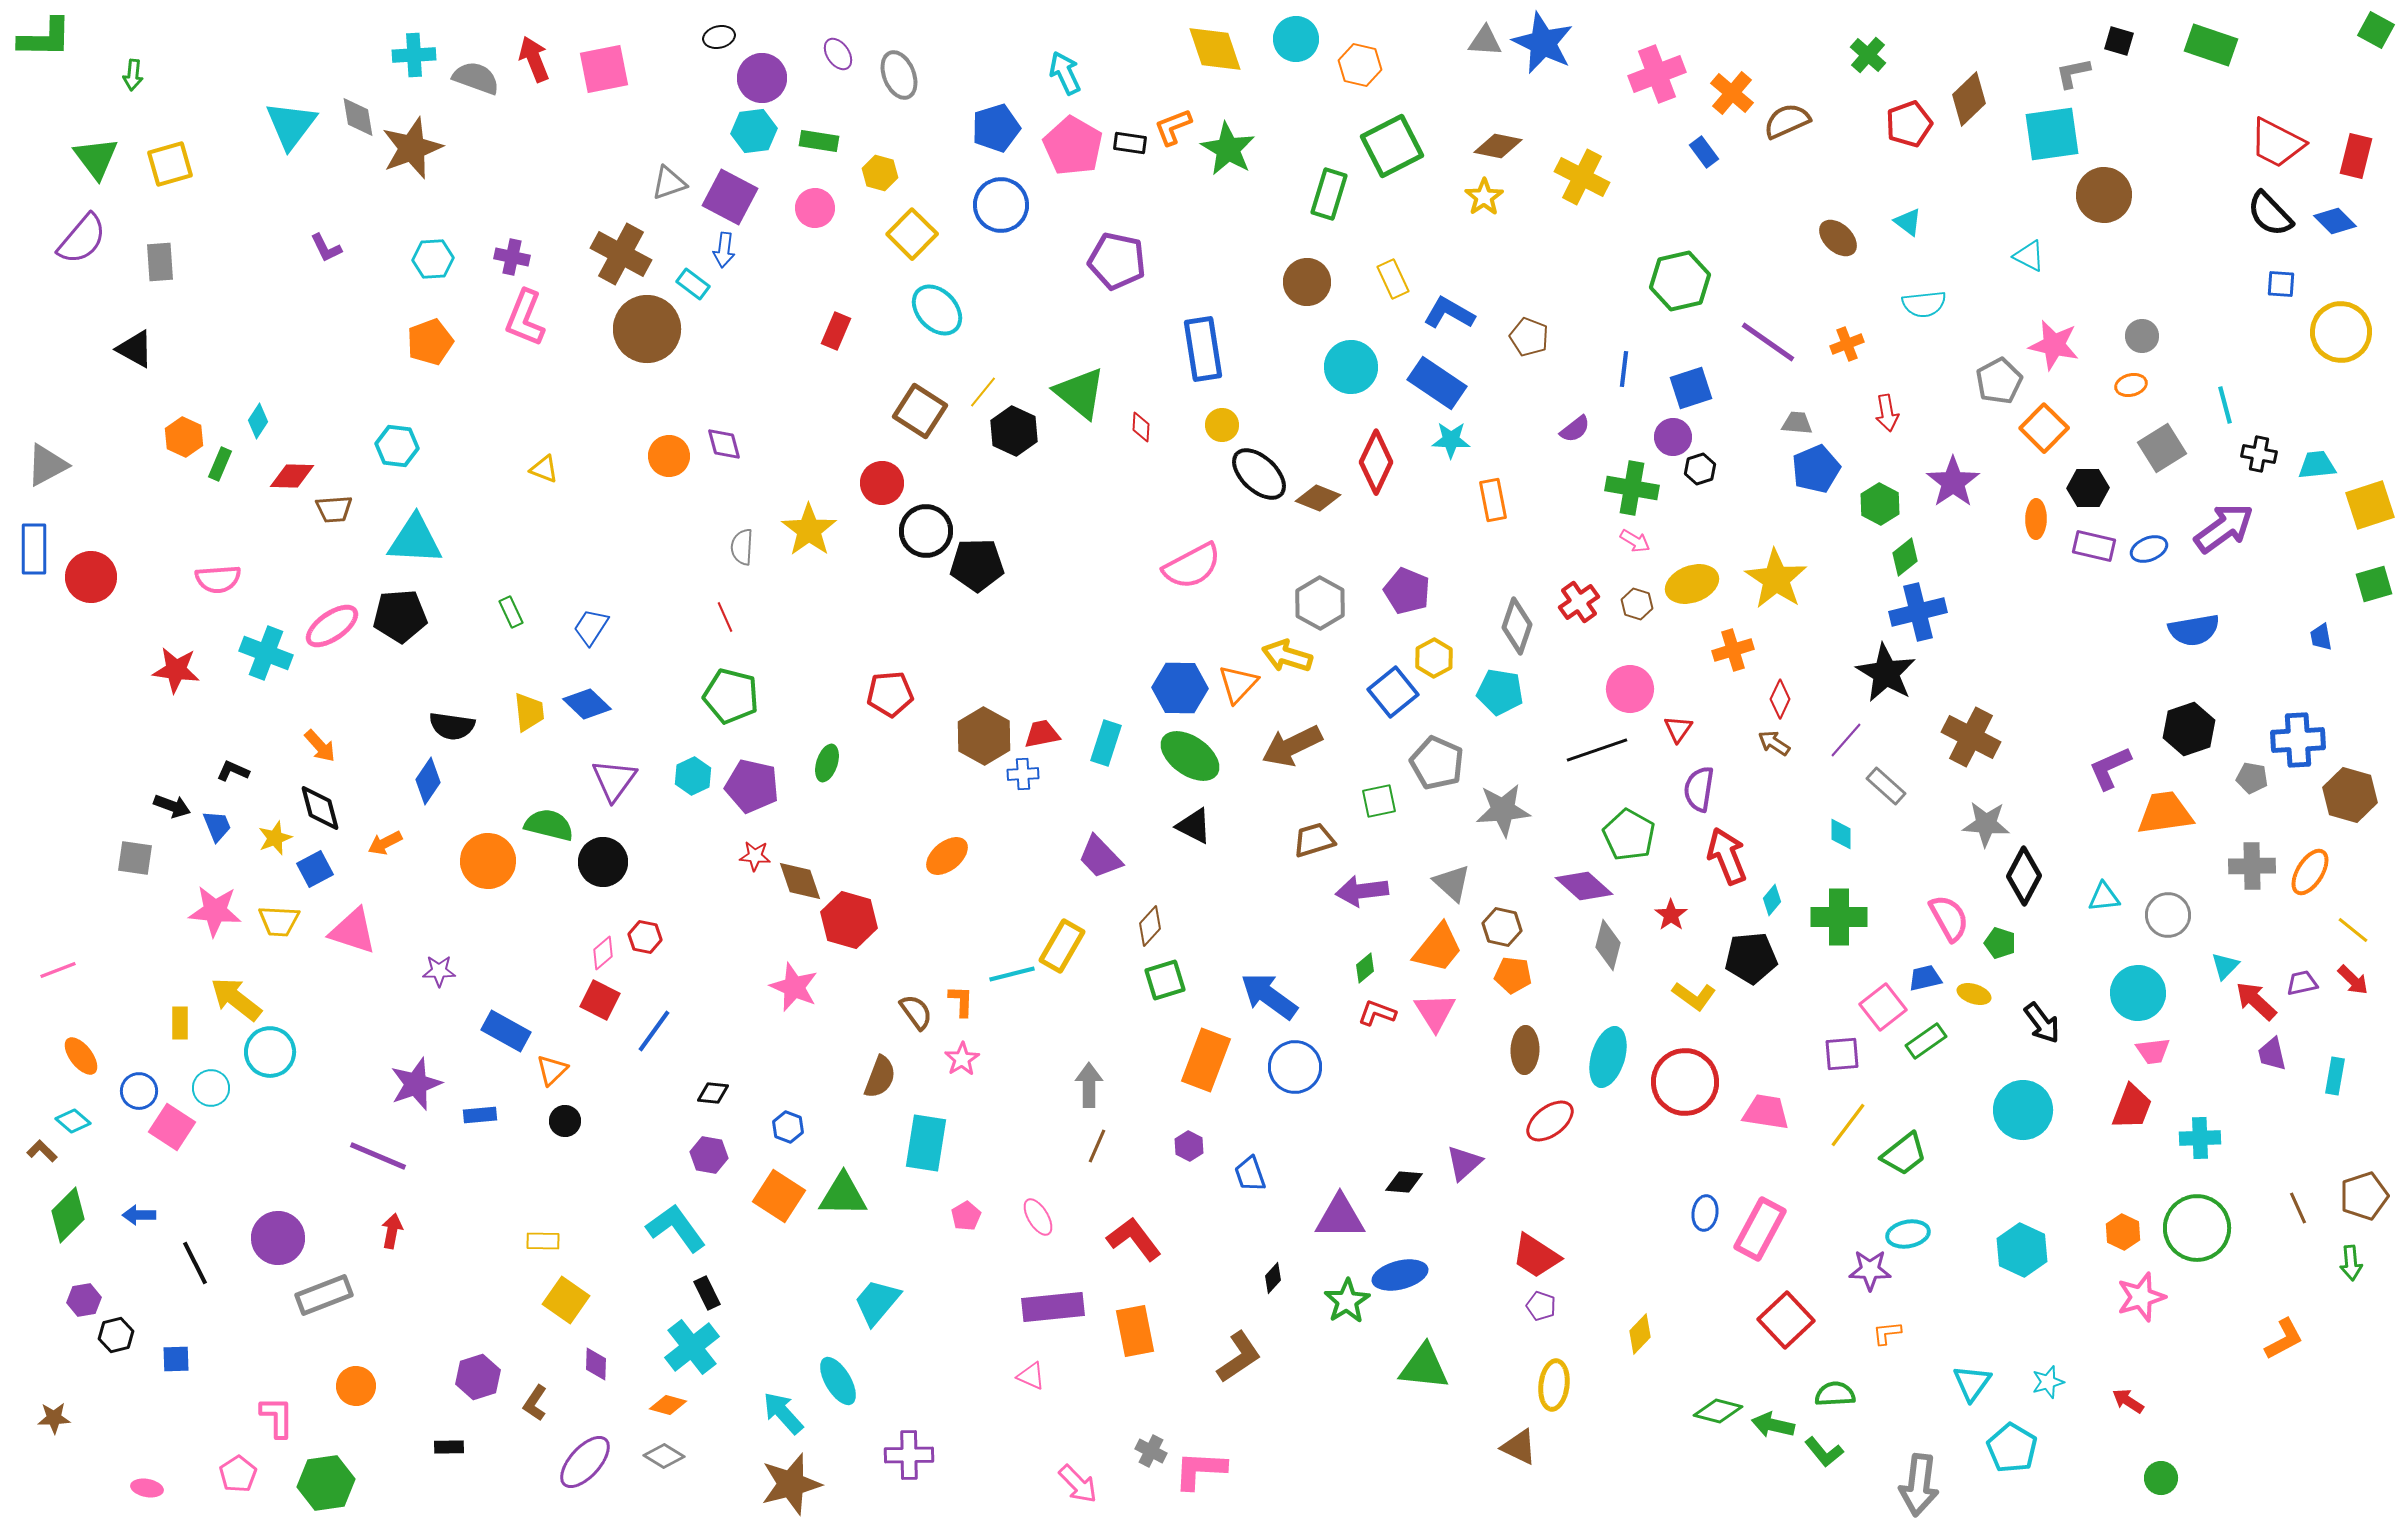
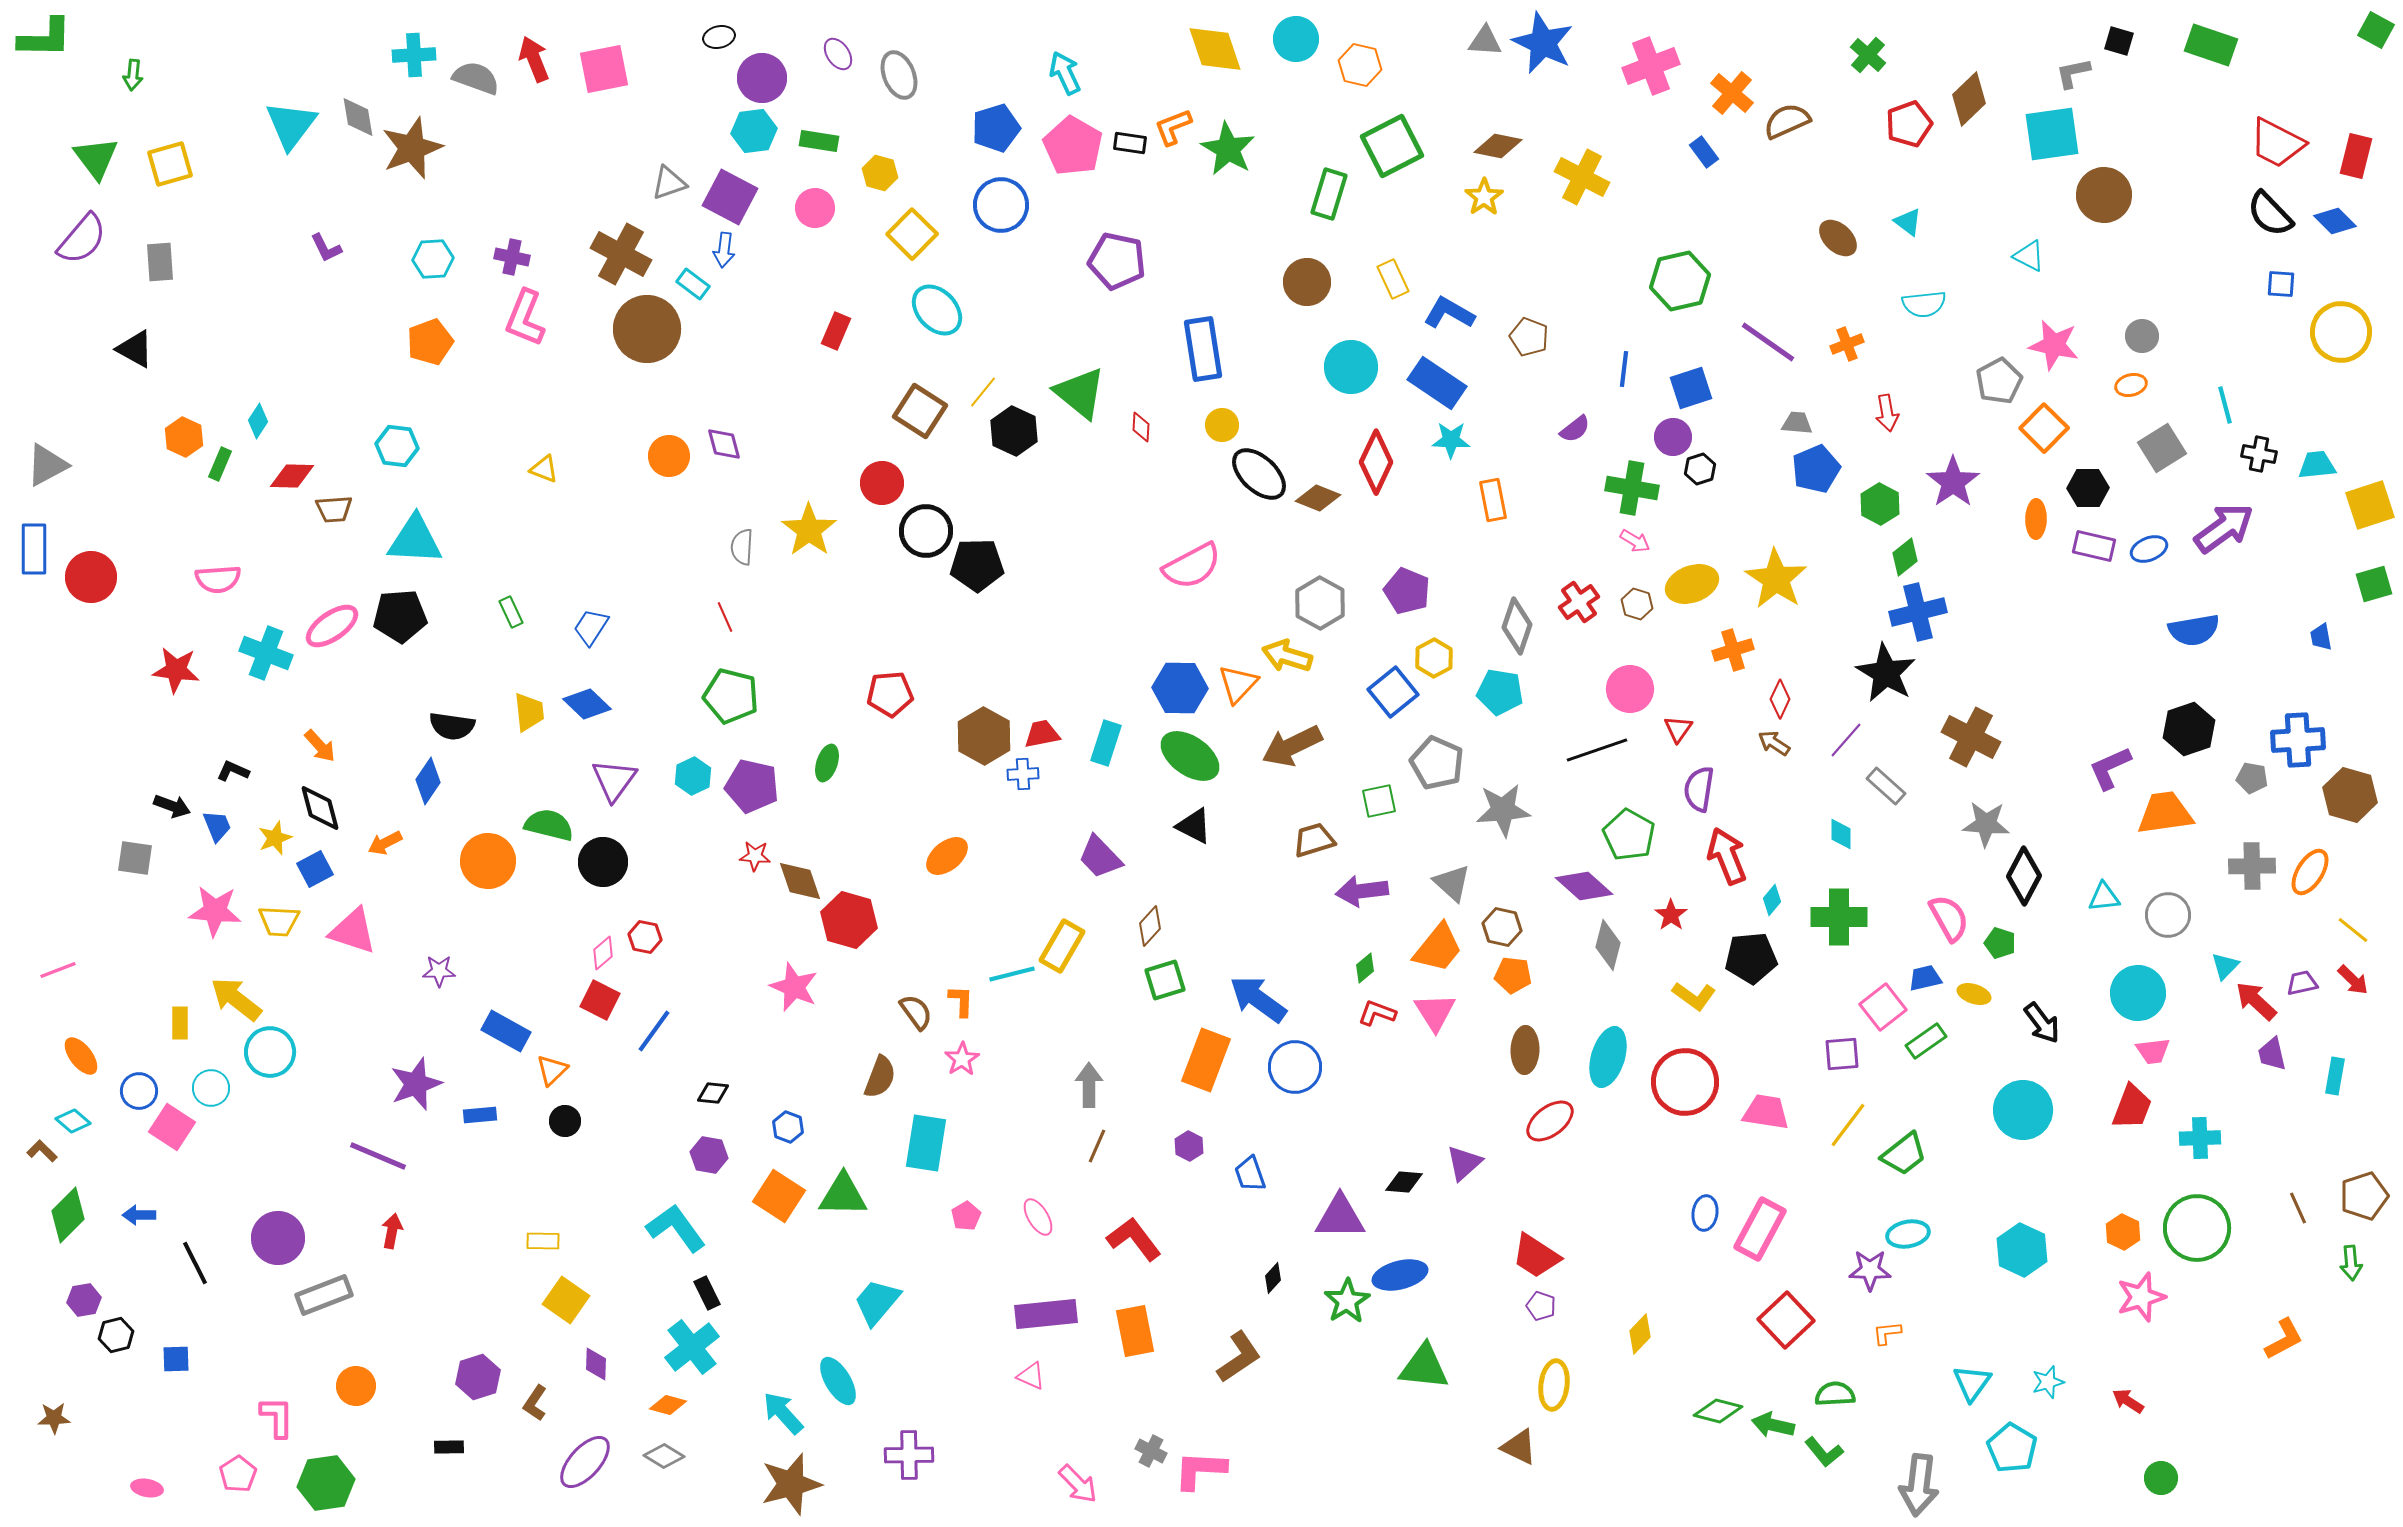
pink cross at (1657, 74): moved 6 px left, 8 px up
blue arrow at (1269, 996): moved 11 px left, 3 px down
purple rectangle at (1053, 1307): moved 7 px left, 7 px down
